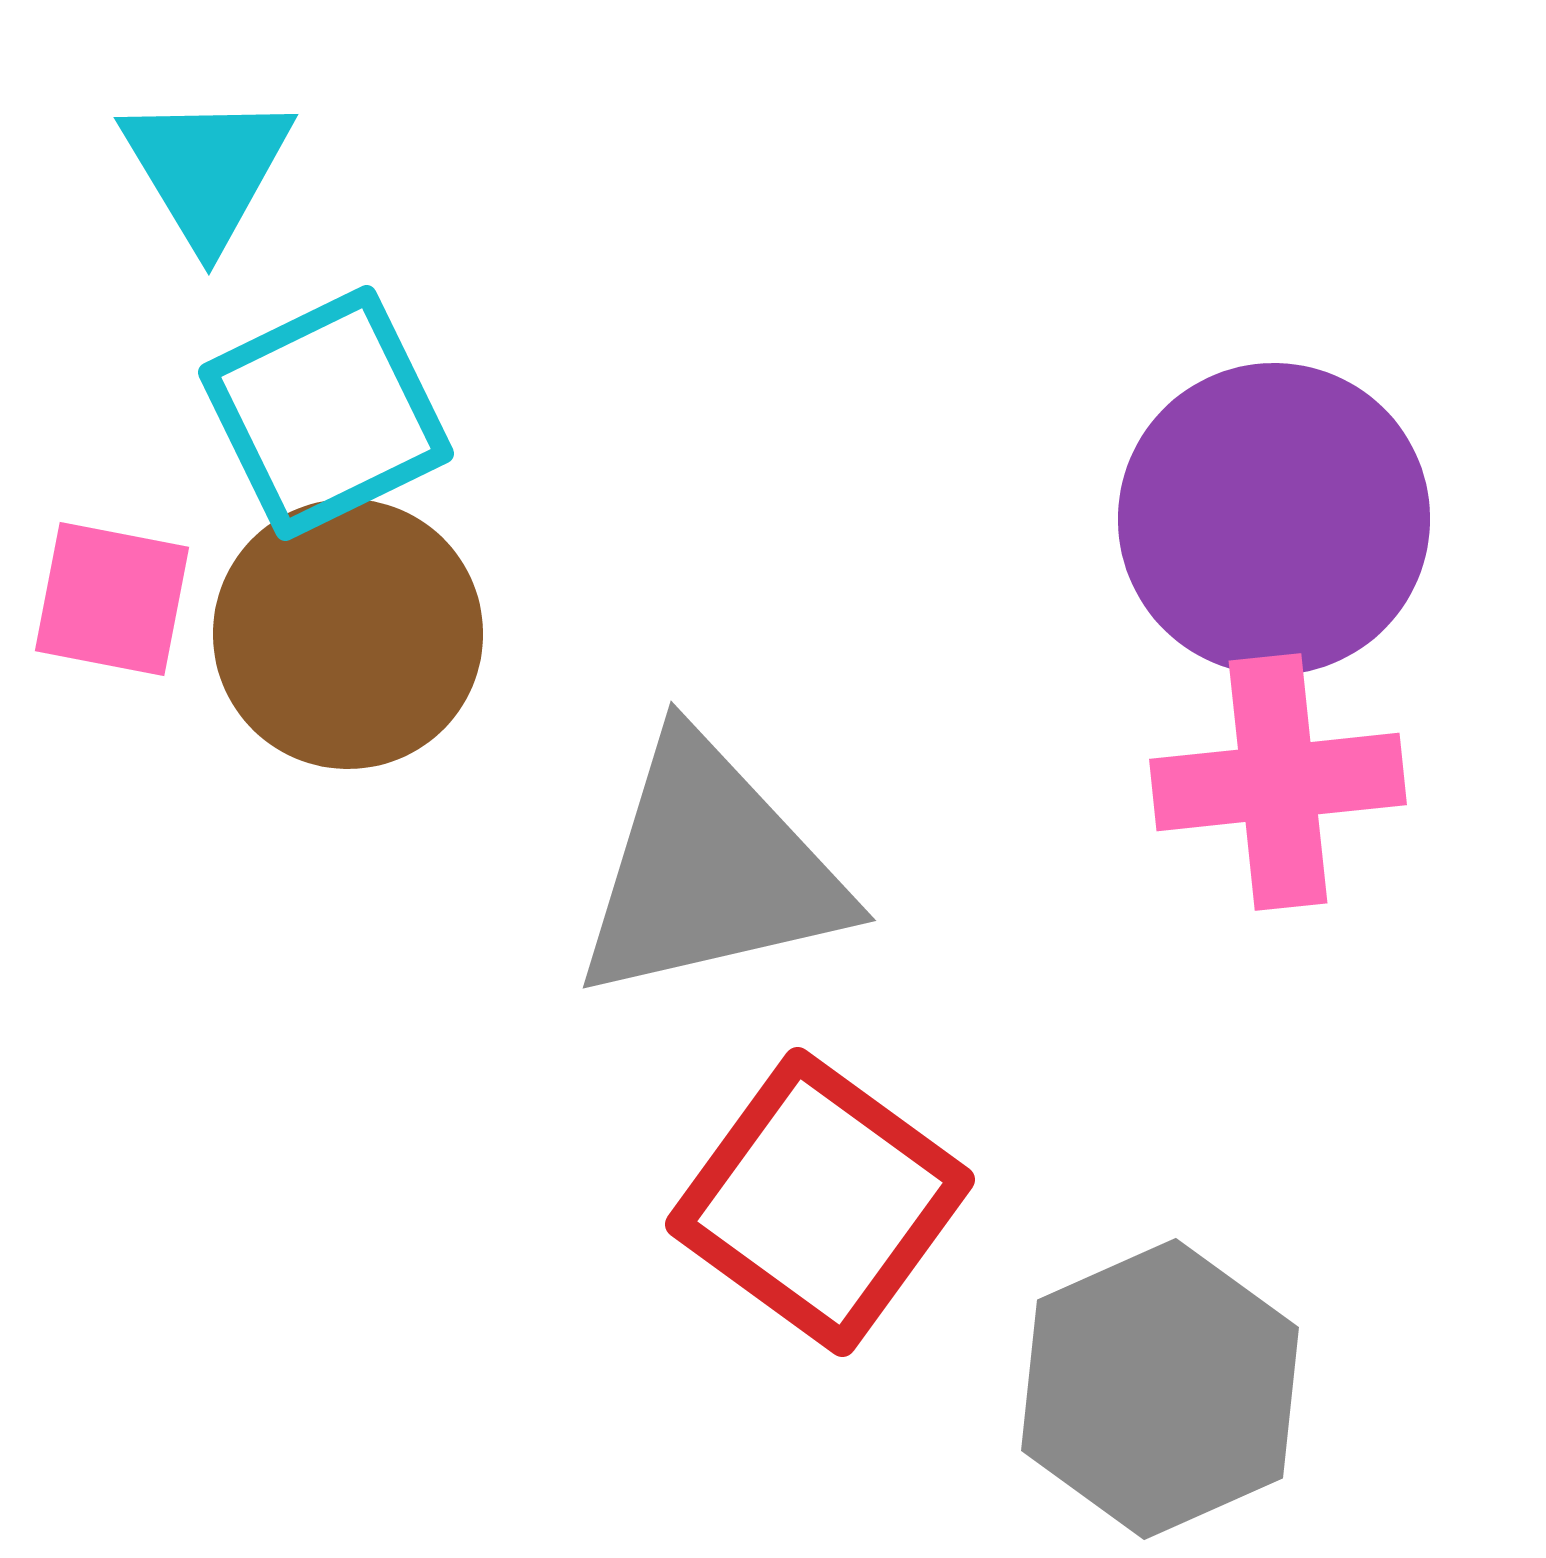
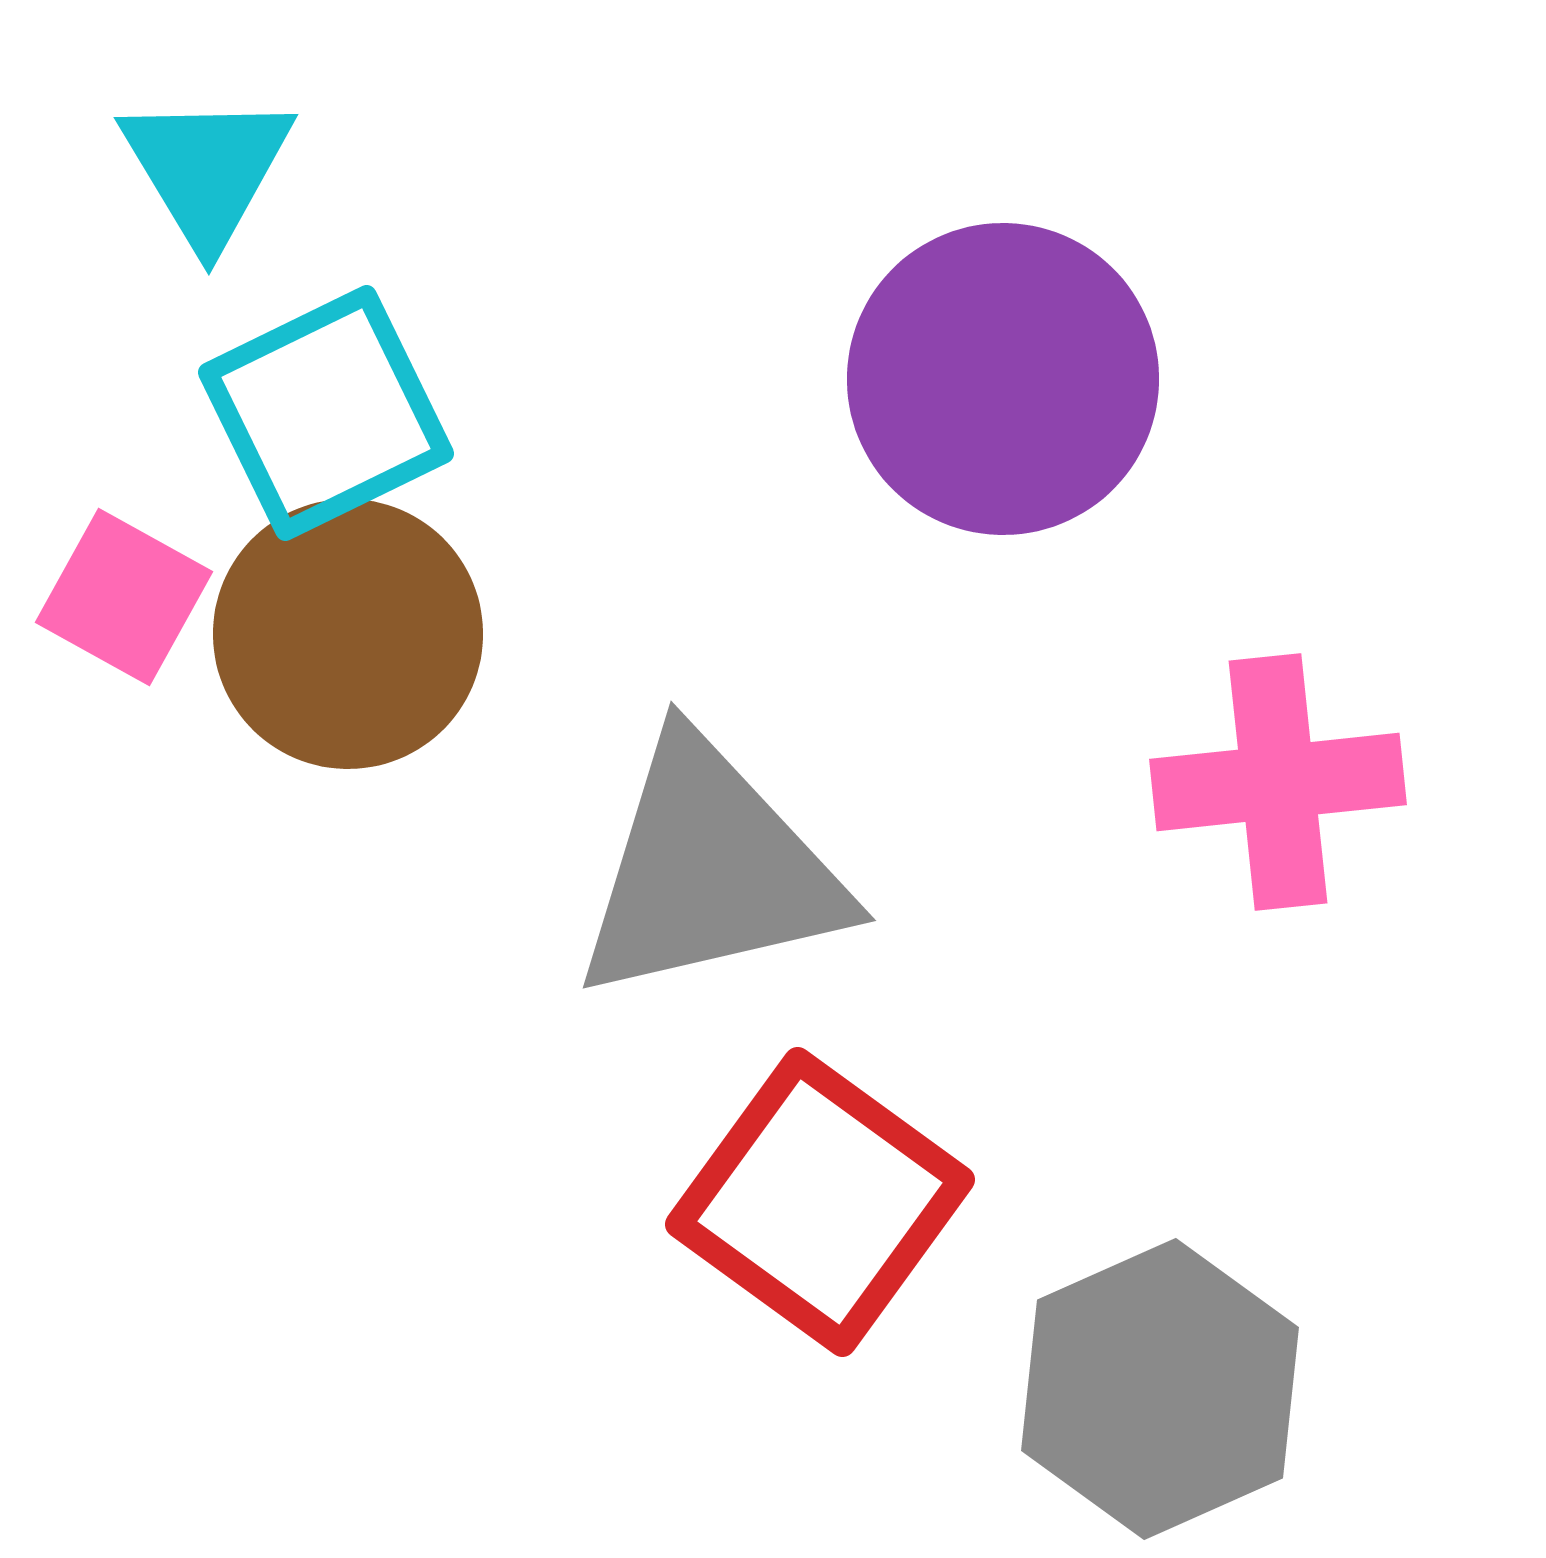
purple circle: moved 271 px left, 140 px up
pink square: moved 12 px right, 2 px up; rotated 18 degrees clockwise
